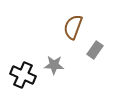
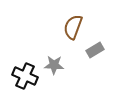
gray rectangle: rotated 24 degrees clockwise
black cross: moved 2 px right, 1 px down
